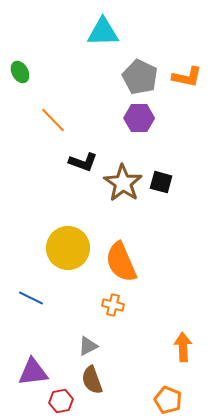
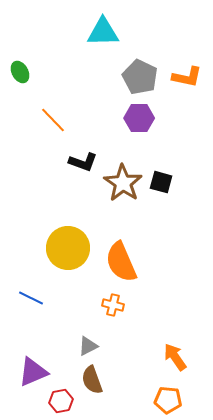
orange arrow: moved 8 px left, 10 px down; rotated 32 degrees counterclockwise
purple triangle: rotated 16 degrees counterclockwise
orange pentagon: rotated 16 degrees counterclockwise
